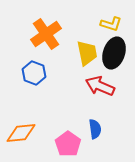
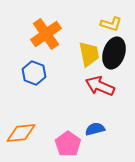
yellow trapezoid: moved 2 px right, 1 px down
blue semicircle: rotated 96 degrees counterclockwise
